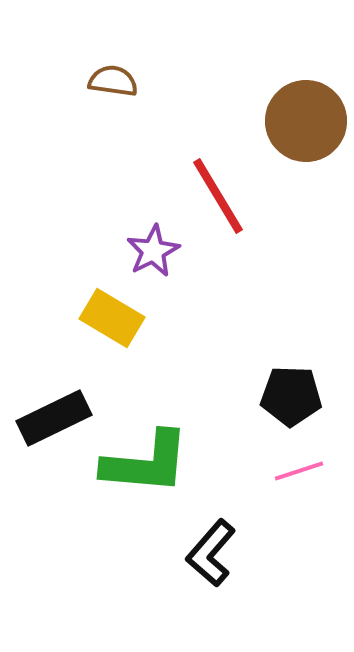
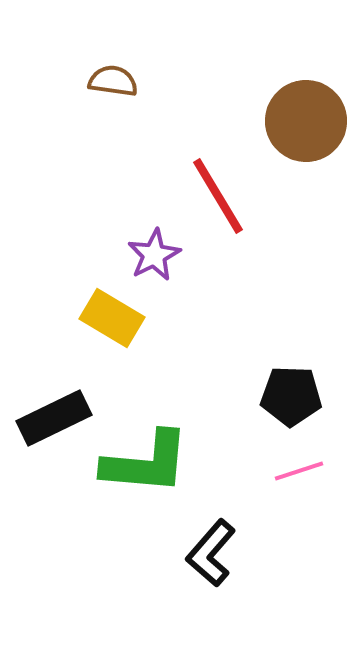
purple star: moved 1 px right, 4 px down
